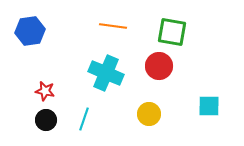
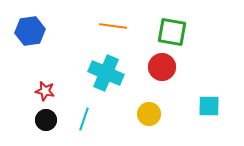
red circle: moved 3 px right, 1 px down
